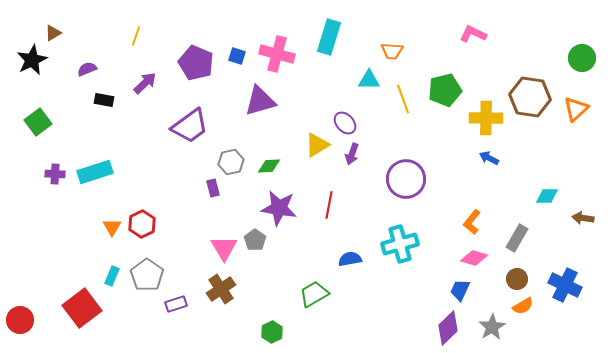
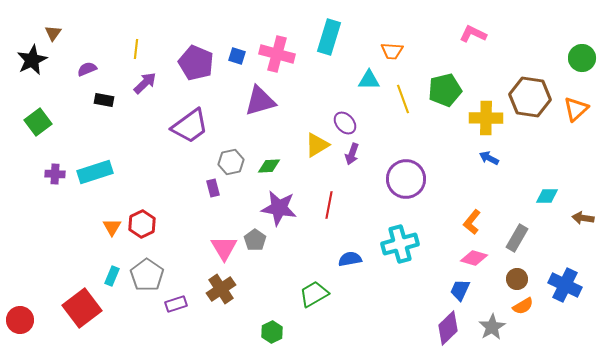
brown triangle at (53, 33): rotated 24 degrees counterclockwise
yellow line at (136, 36): moved 13 px down; rotated 12 degrees counterclockwise
